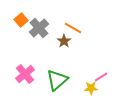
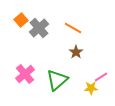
brown star: moved 12 px right, 11 px down
